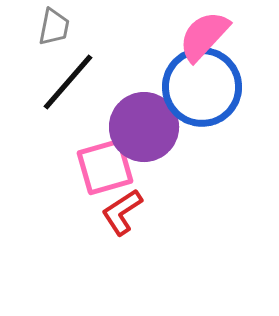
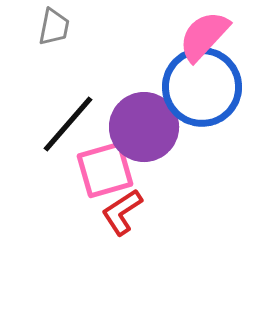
black line: moved 42 px down
pink square: moved 3 px down
